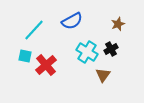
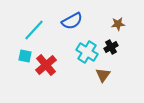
brown star: rotated 16 degrees clockwise
black cross: moved 2 px up
